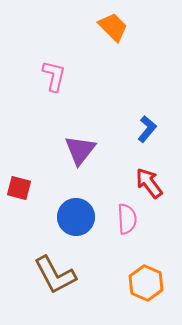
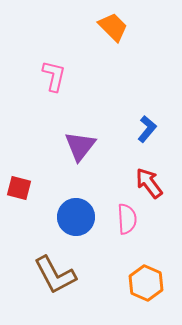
purple triangle: moved 4 px up
